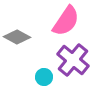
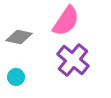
gray diamond: moved 2 px right; rotated 16 degrees counterclockwise
cyan circle: moved 28 px left
